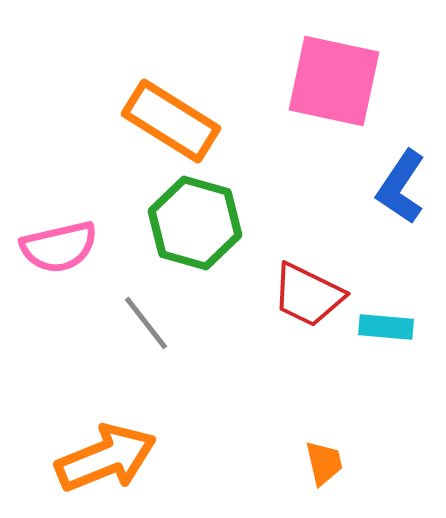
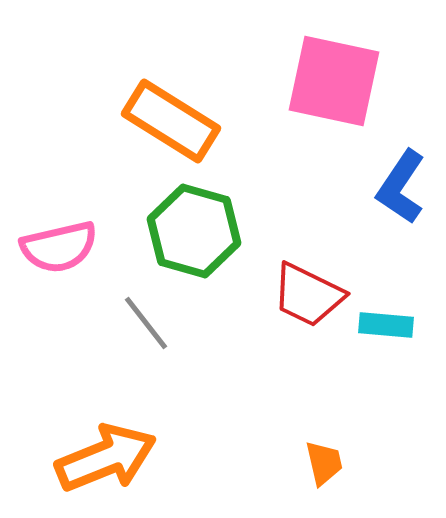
green hexagon: moved 1 px left, 8 px down
cyan rectangle: moved 2 px up
